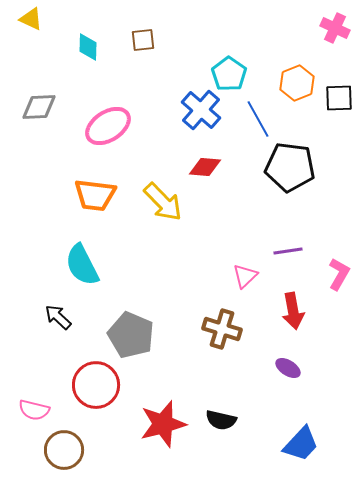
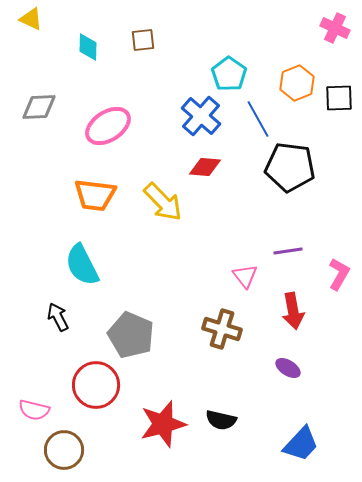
blue cross: moved 6 px down
pink triangle: rotated 24 degrees counterclockwise
black arrow: rotated 20 degrees clockwise
